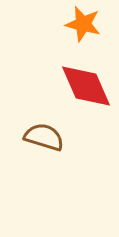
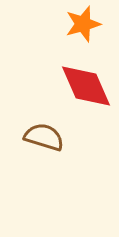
orange star: rotated 30 degrees counterclockwise
